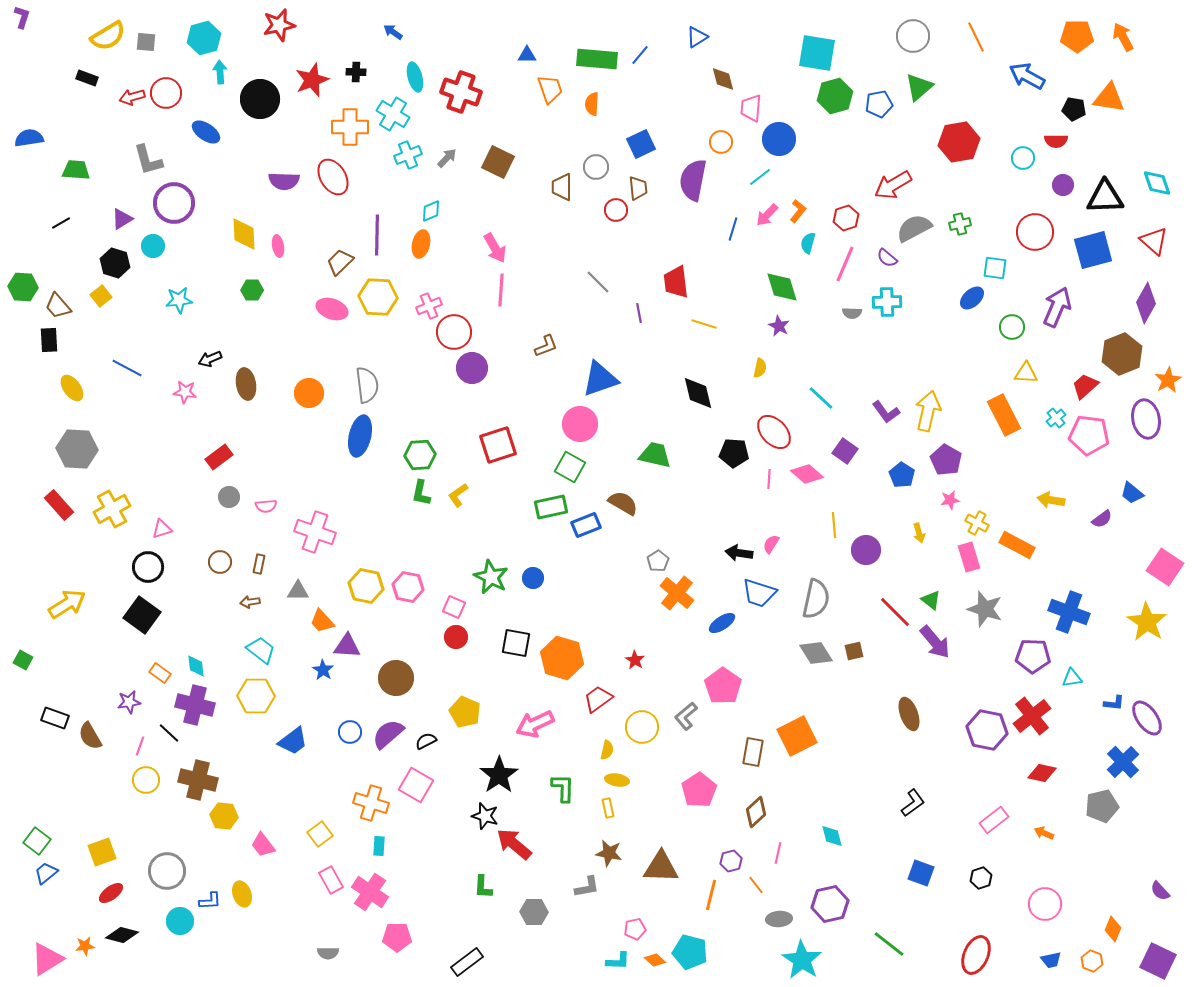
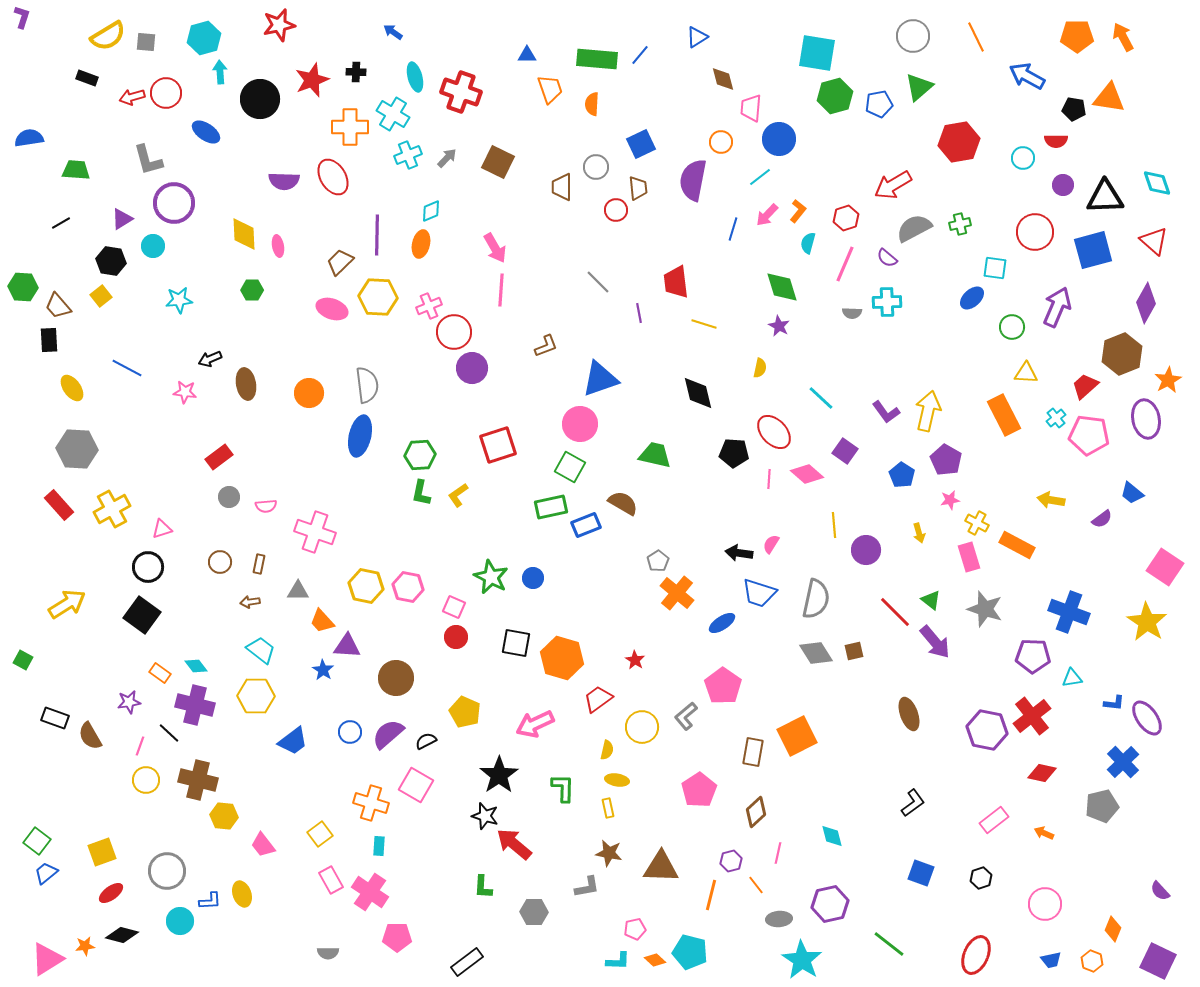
black hexagon at (115, 263): moved 4 px left, 2 px up; rotated 8 degrees counterclockwise
cyan diamond at (196, 666): rotated 30 degrees counterclockwise
